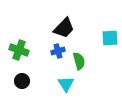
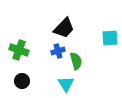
green semicircle: moved 3 px left
